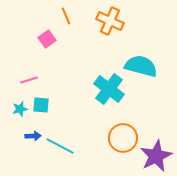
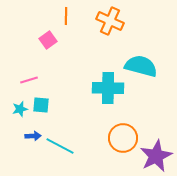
orange line: rotated 24 degrees clockwise
pink square: moved 1 px right, 1 px down
cyan cross: moved 1 px left, 1 px up; rotated 36 degrees counterclockwise
